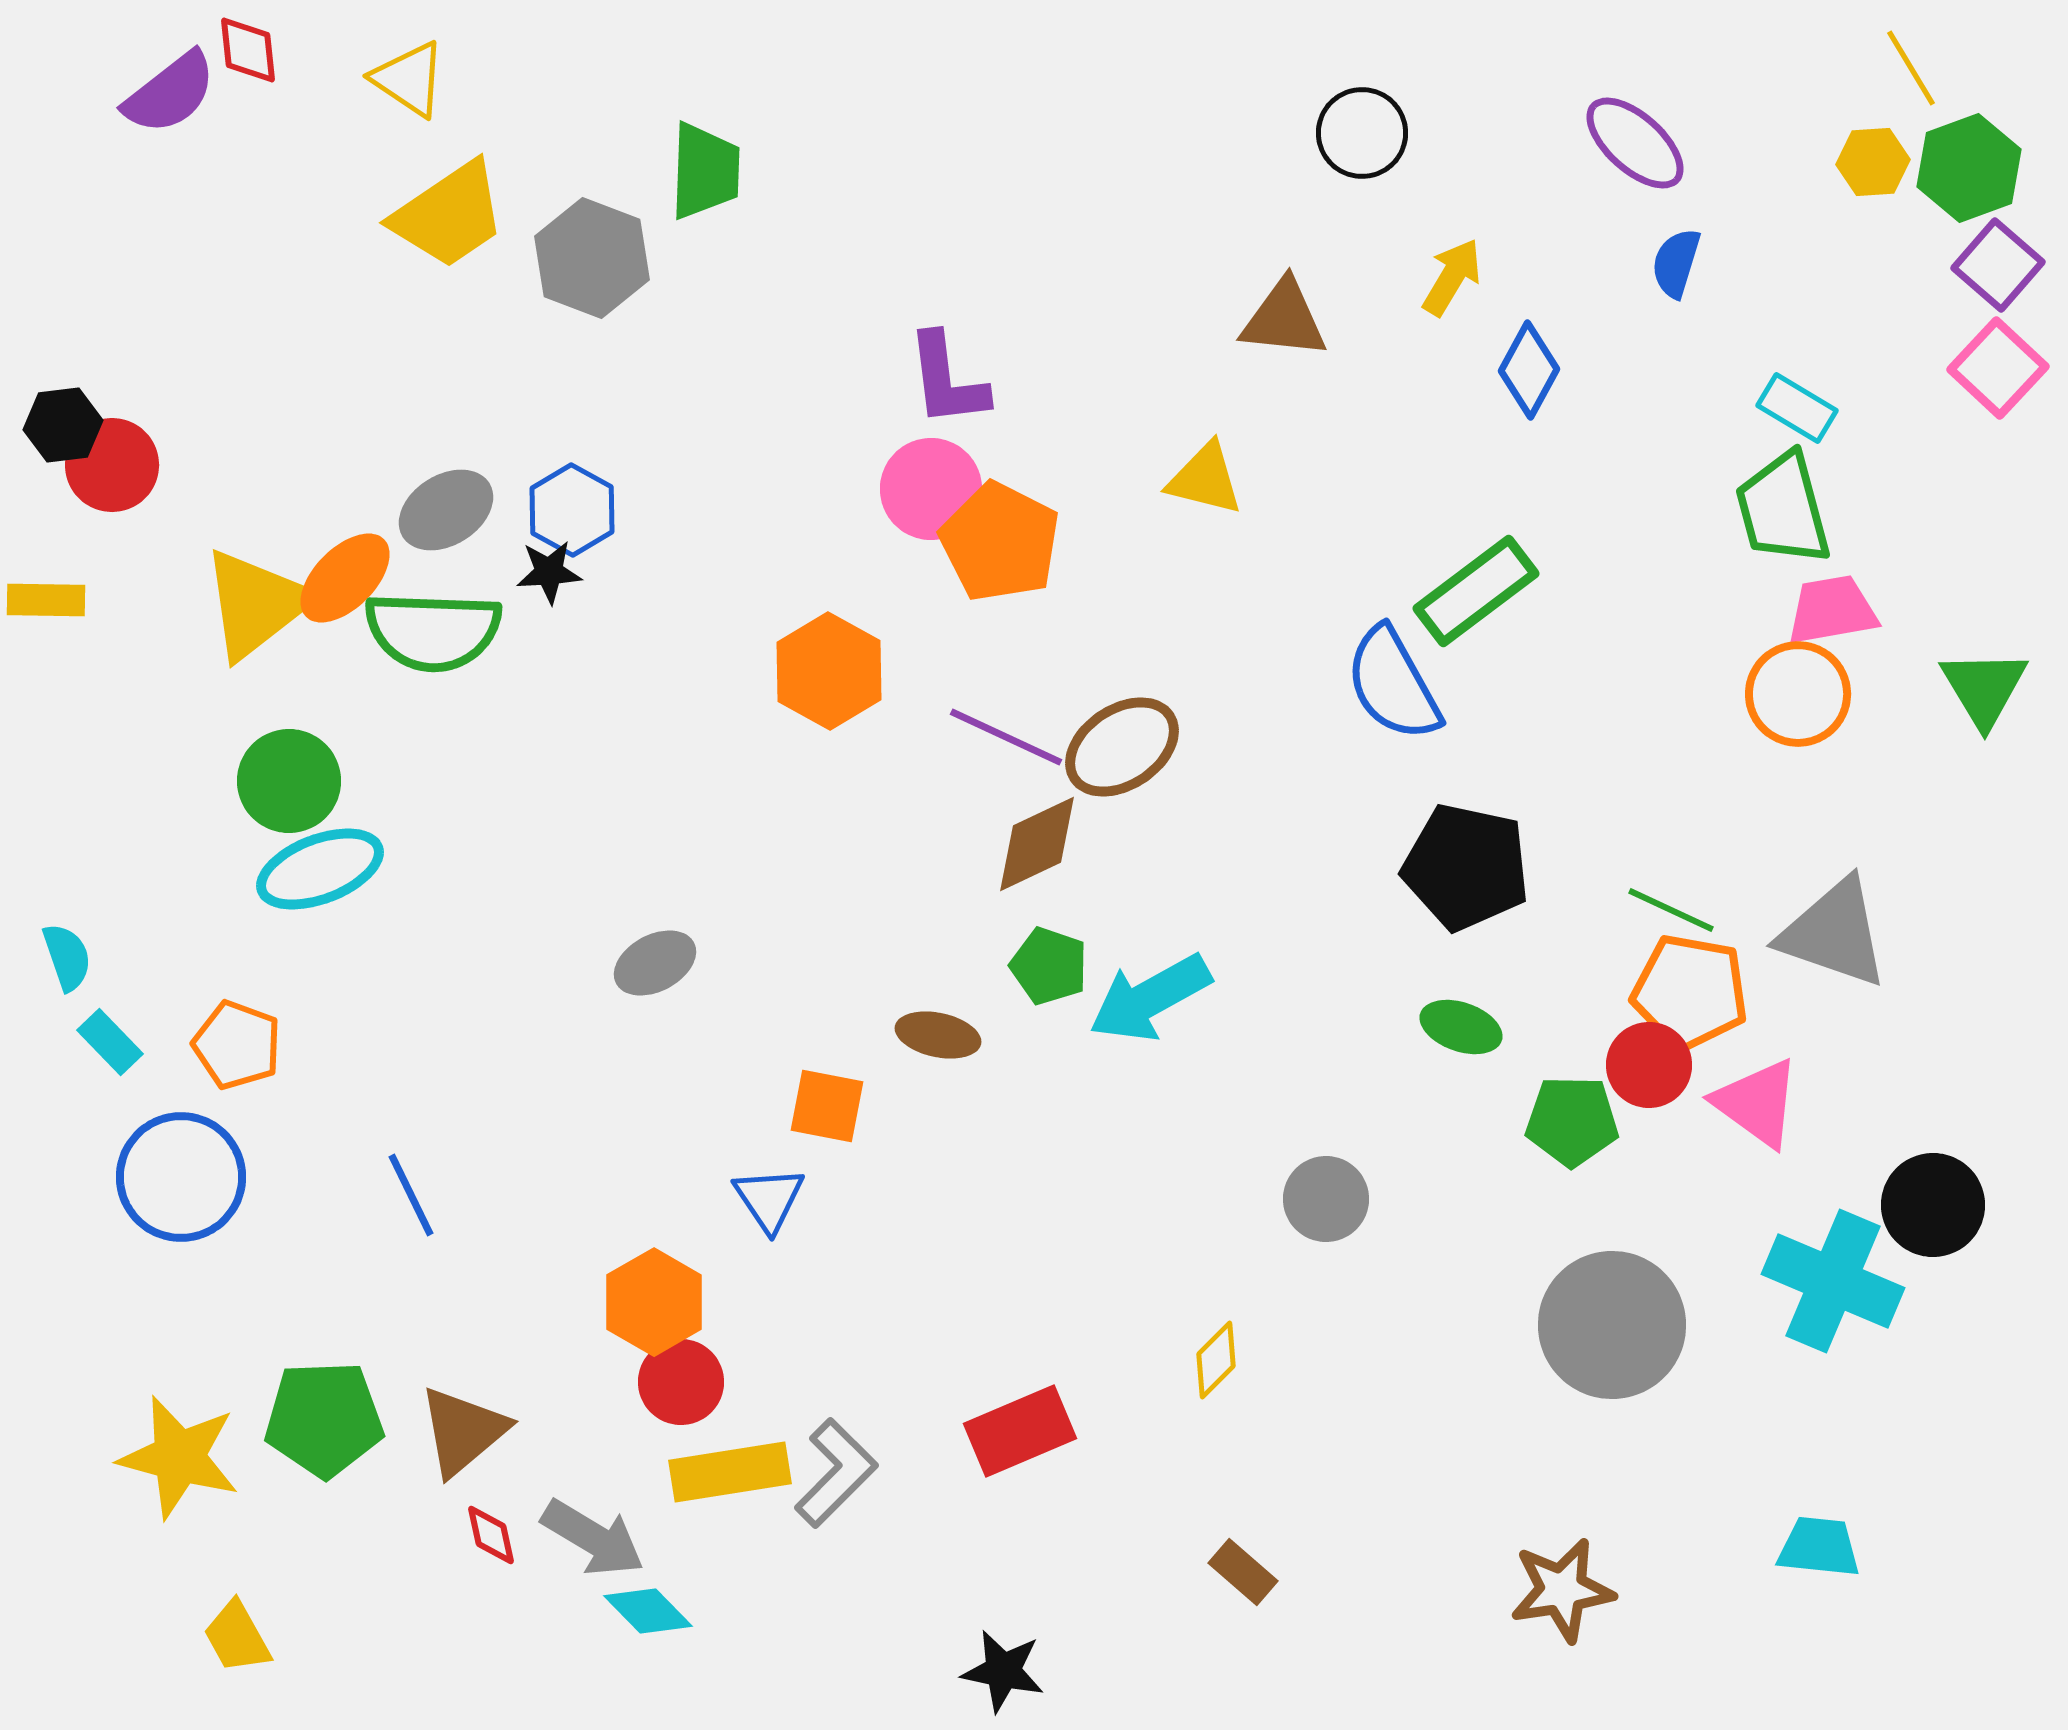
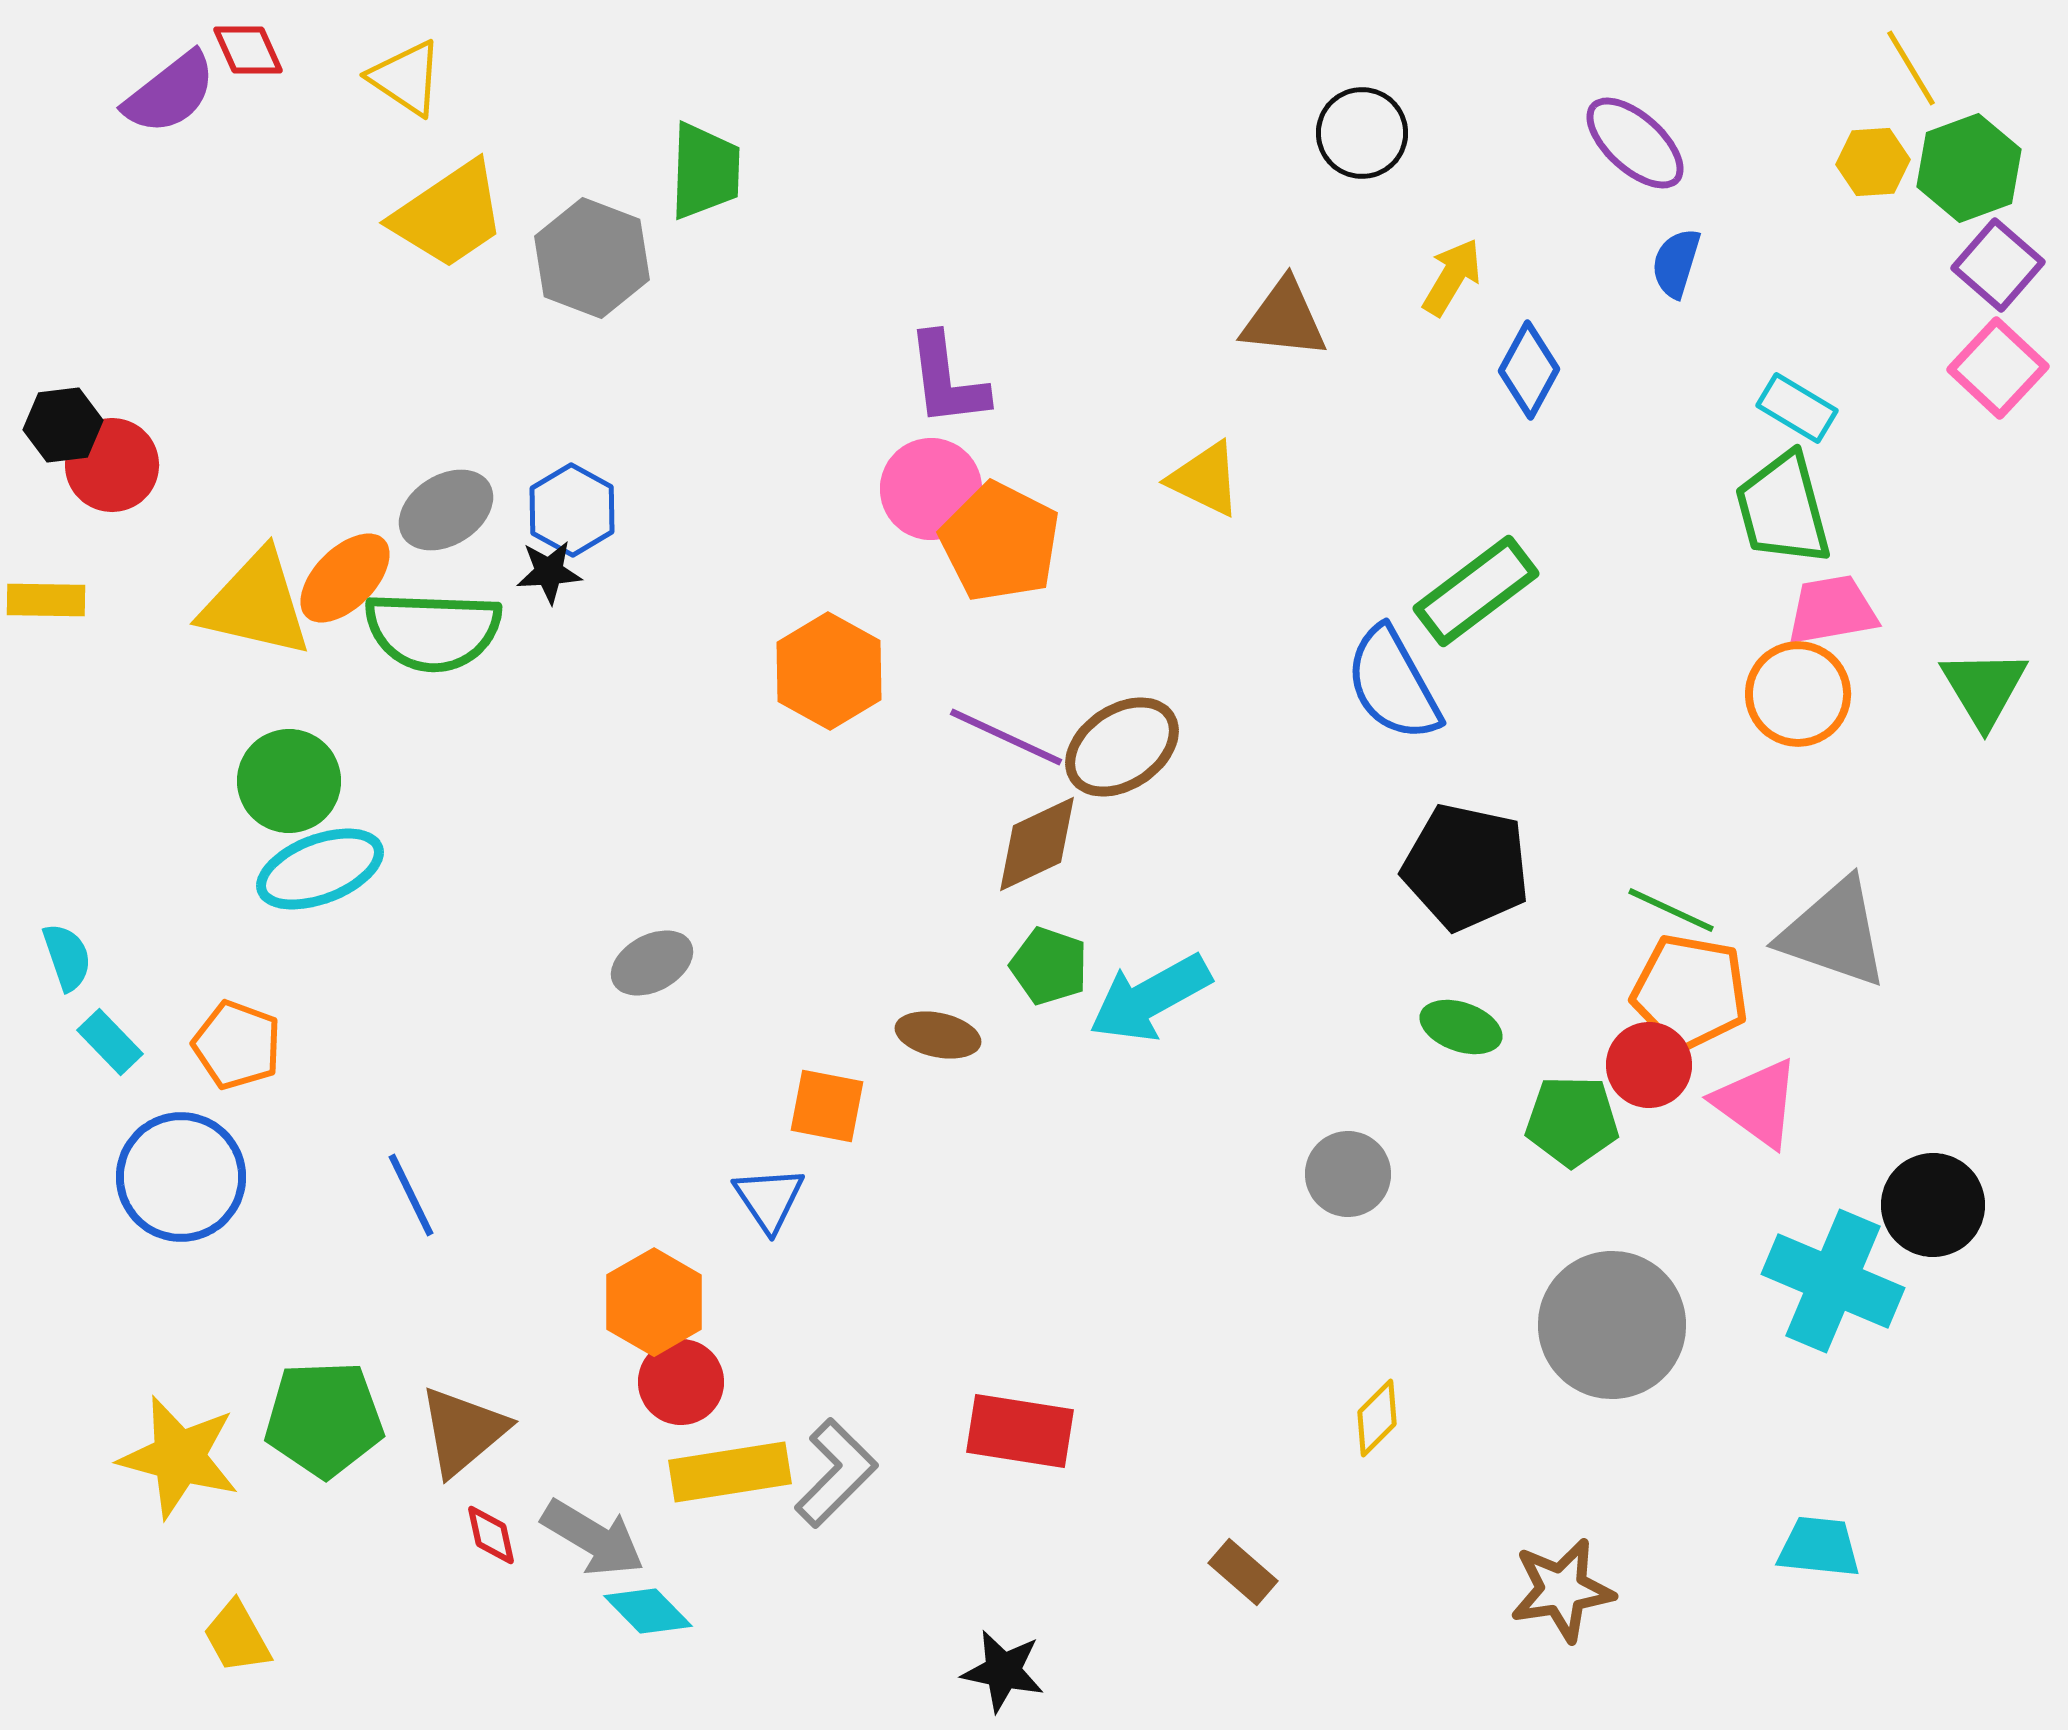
red diamond at (248, 50): rotated 18 degrees counterclockwise
yellow triangle at (409, 79): moved 3 px left, 1 px up
yellow triangle at (1205, 479): rotated 12 degrees clockwise
yellow triangle at (256, 604): rotated 51 degrees clockwise
gray ellipse at (655, 963): moved 3 px left
gray circle at (1326, 1199): moved 22 px right, 25 px up
yellow diamond at (1216, 1360): moved 161 px right, 58 px down
red rectangle at (1020, 1431): rotated 32 degrees clockwise
